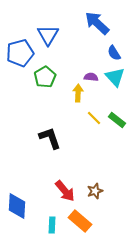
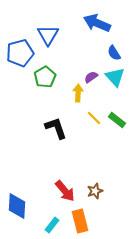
blue arrow: rotated 20 degrees counterclockwise
purple semicircle: rotated 40 degrees counterclockwise
black L-shape: moved 6 px right, 10 px up
orange rectangle: rotated 35 degrees clockwise
cyan rectangle: rotated 35 degrees clockwise
